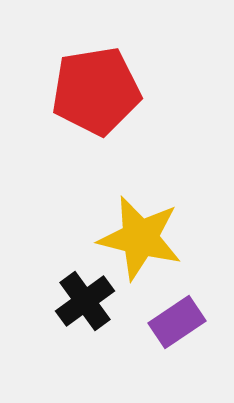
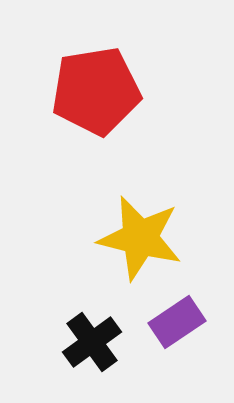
black cross: moved 7 px right, 41 px down
